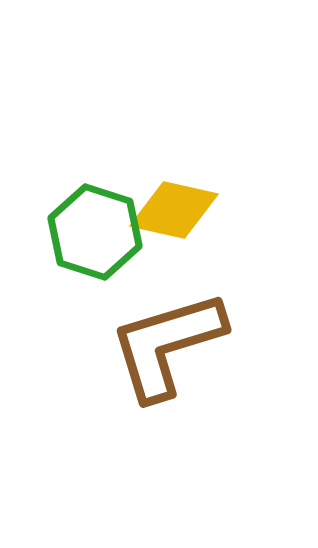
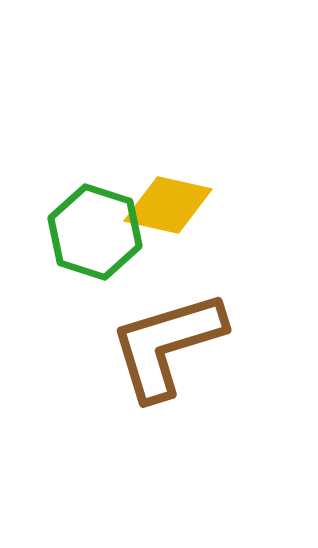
yellow diamond: moved 6 px left, 5 px up
